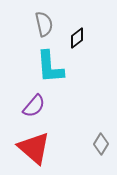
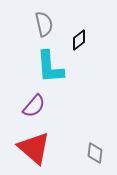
black diamond: moved 2 px right, 2 px down
gray diamond: moved 6 px left, 9 px down; rotated 25 degrees counterclockwise
